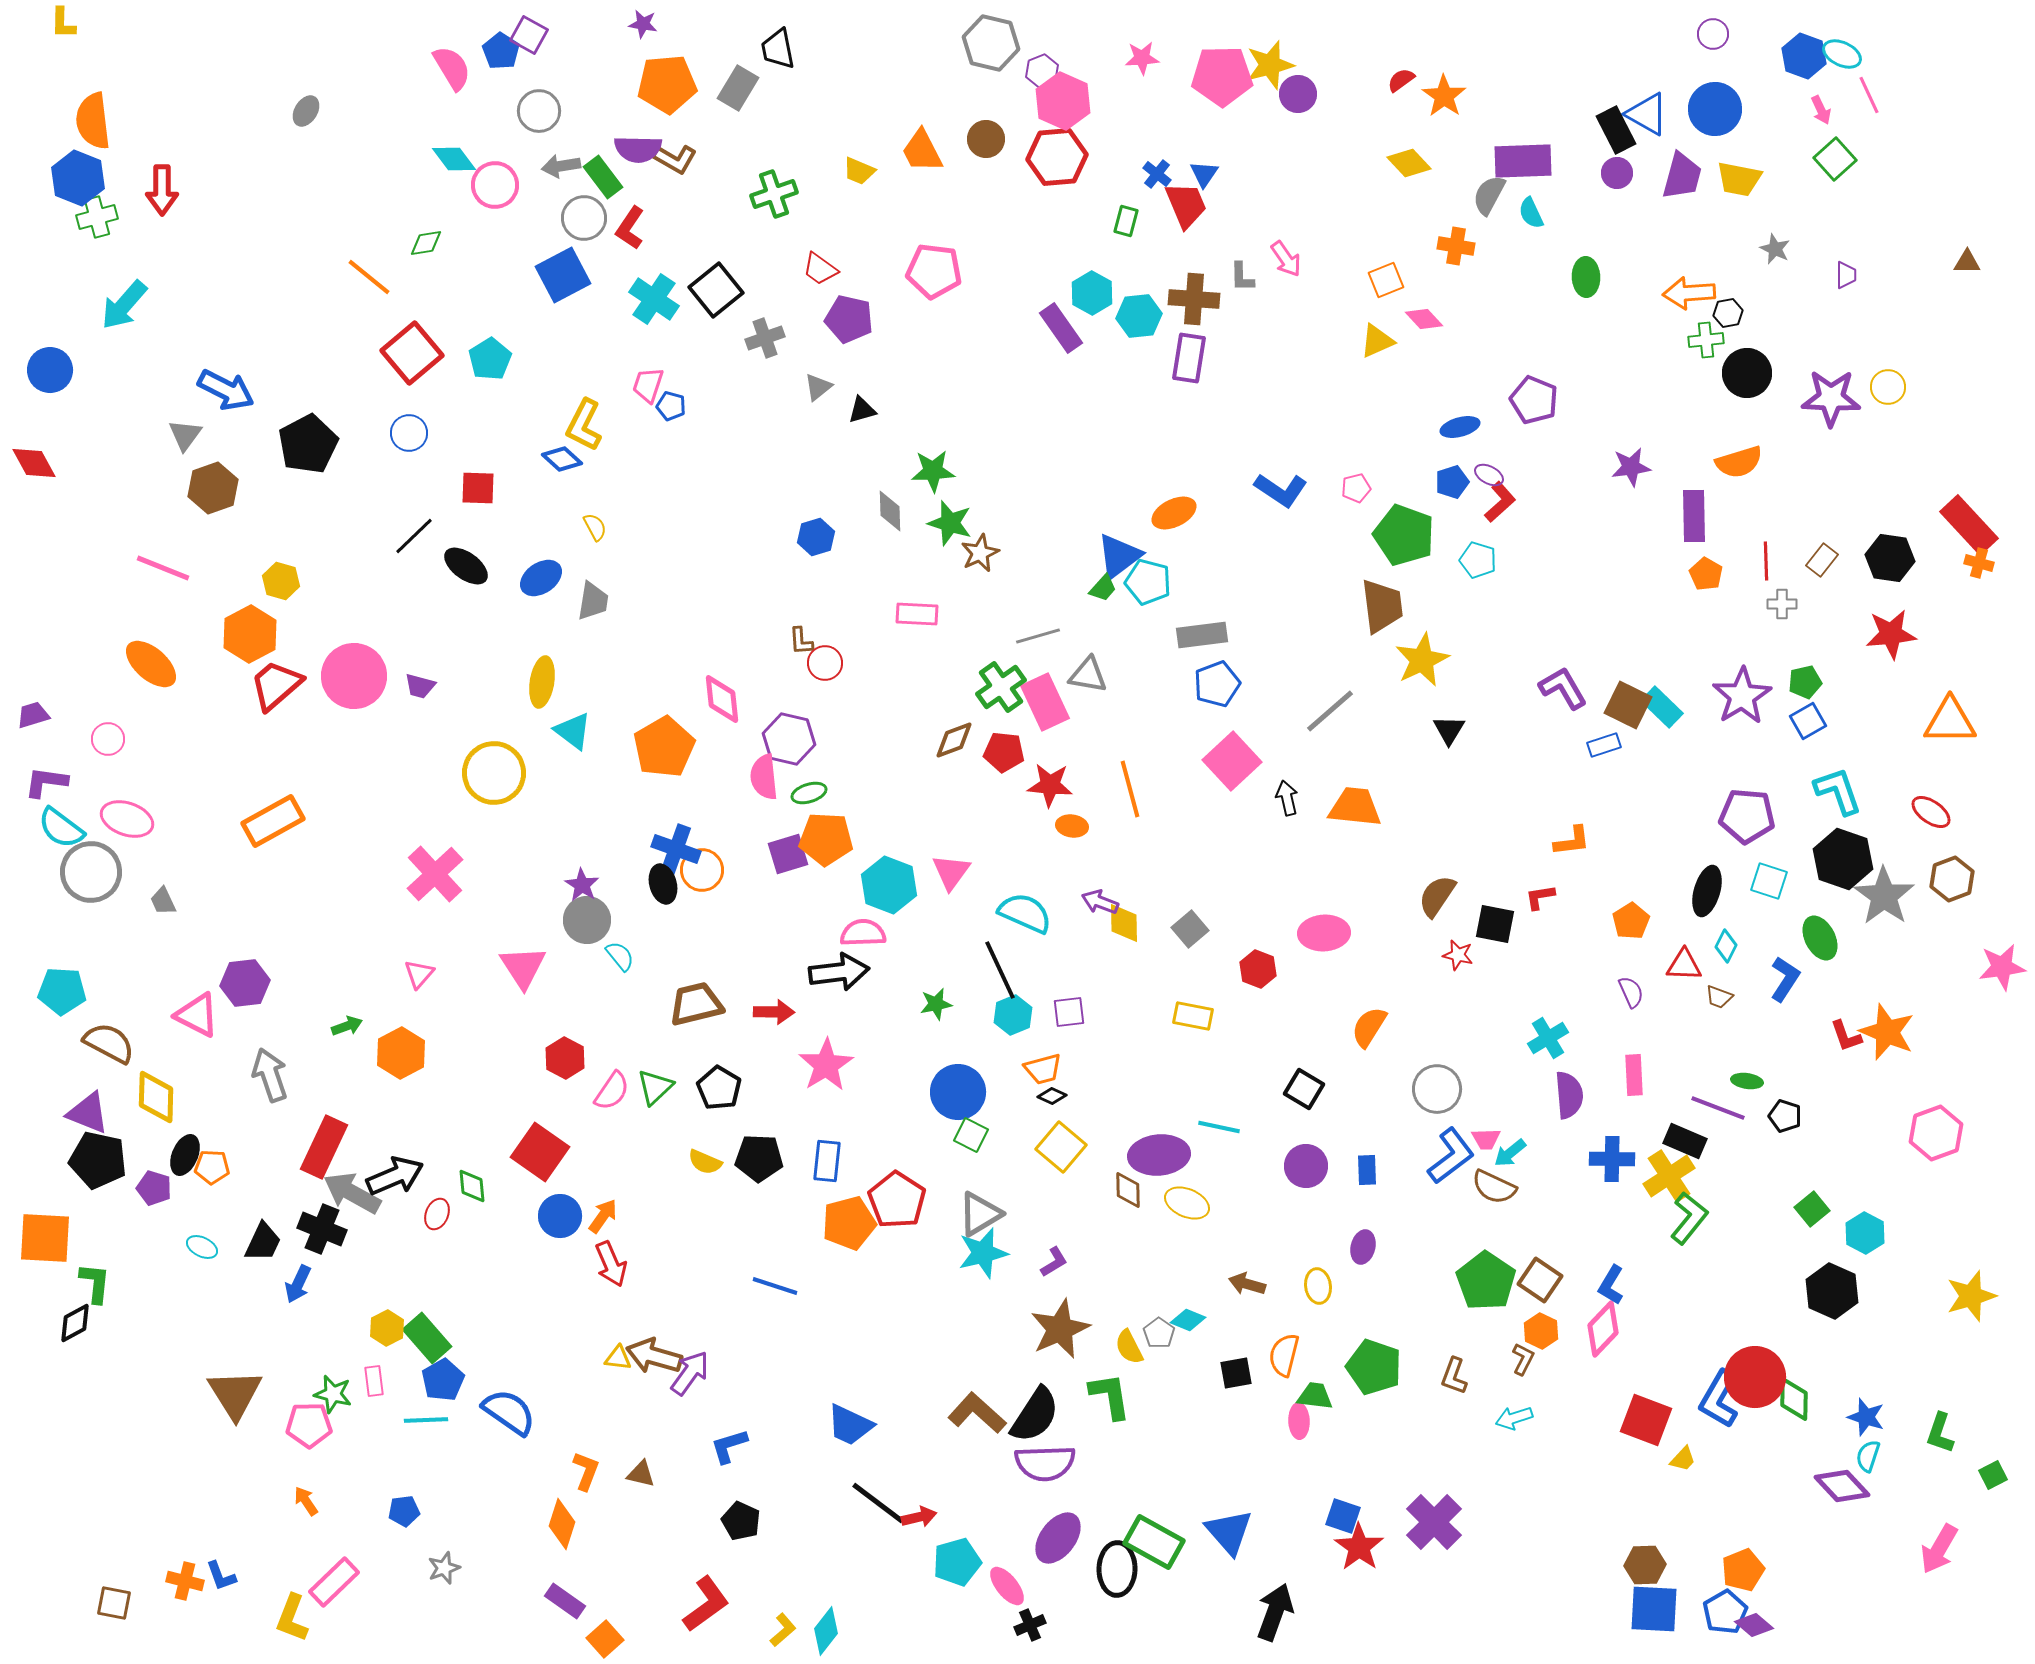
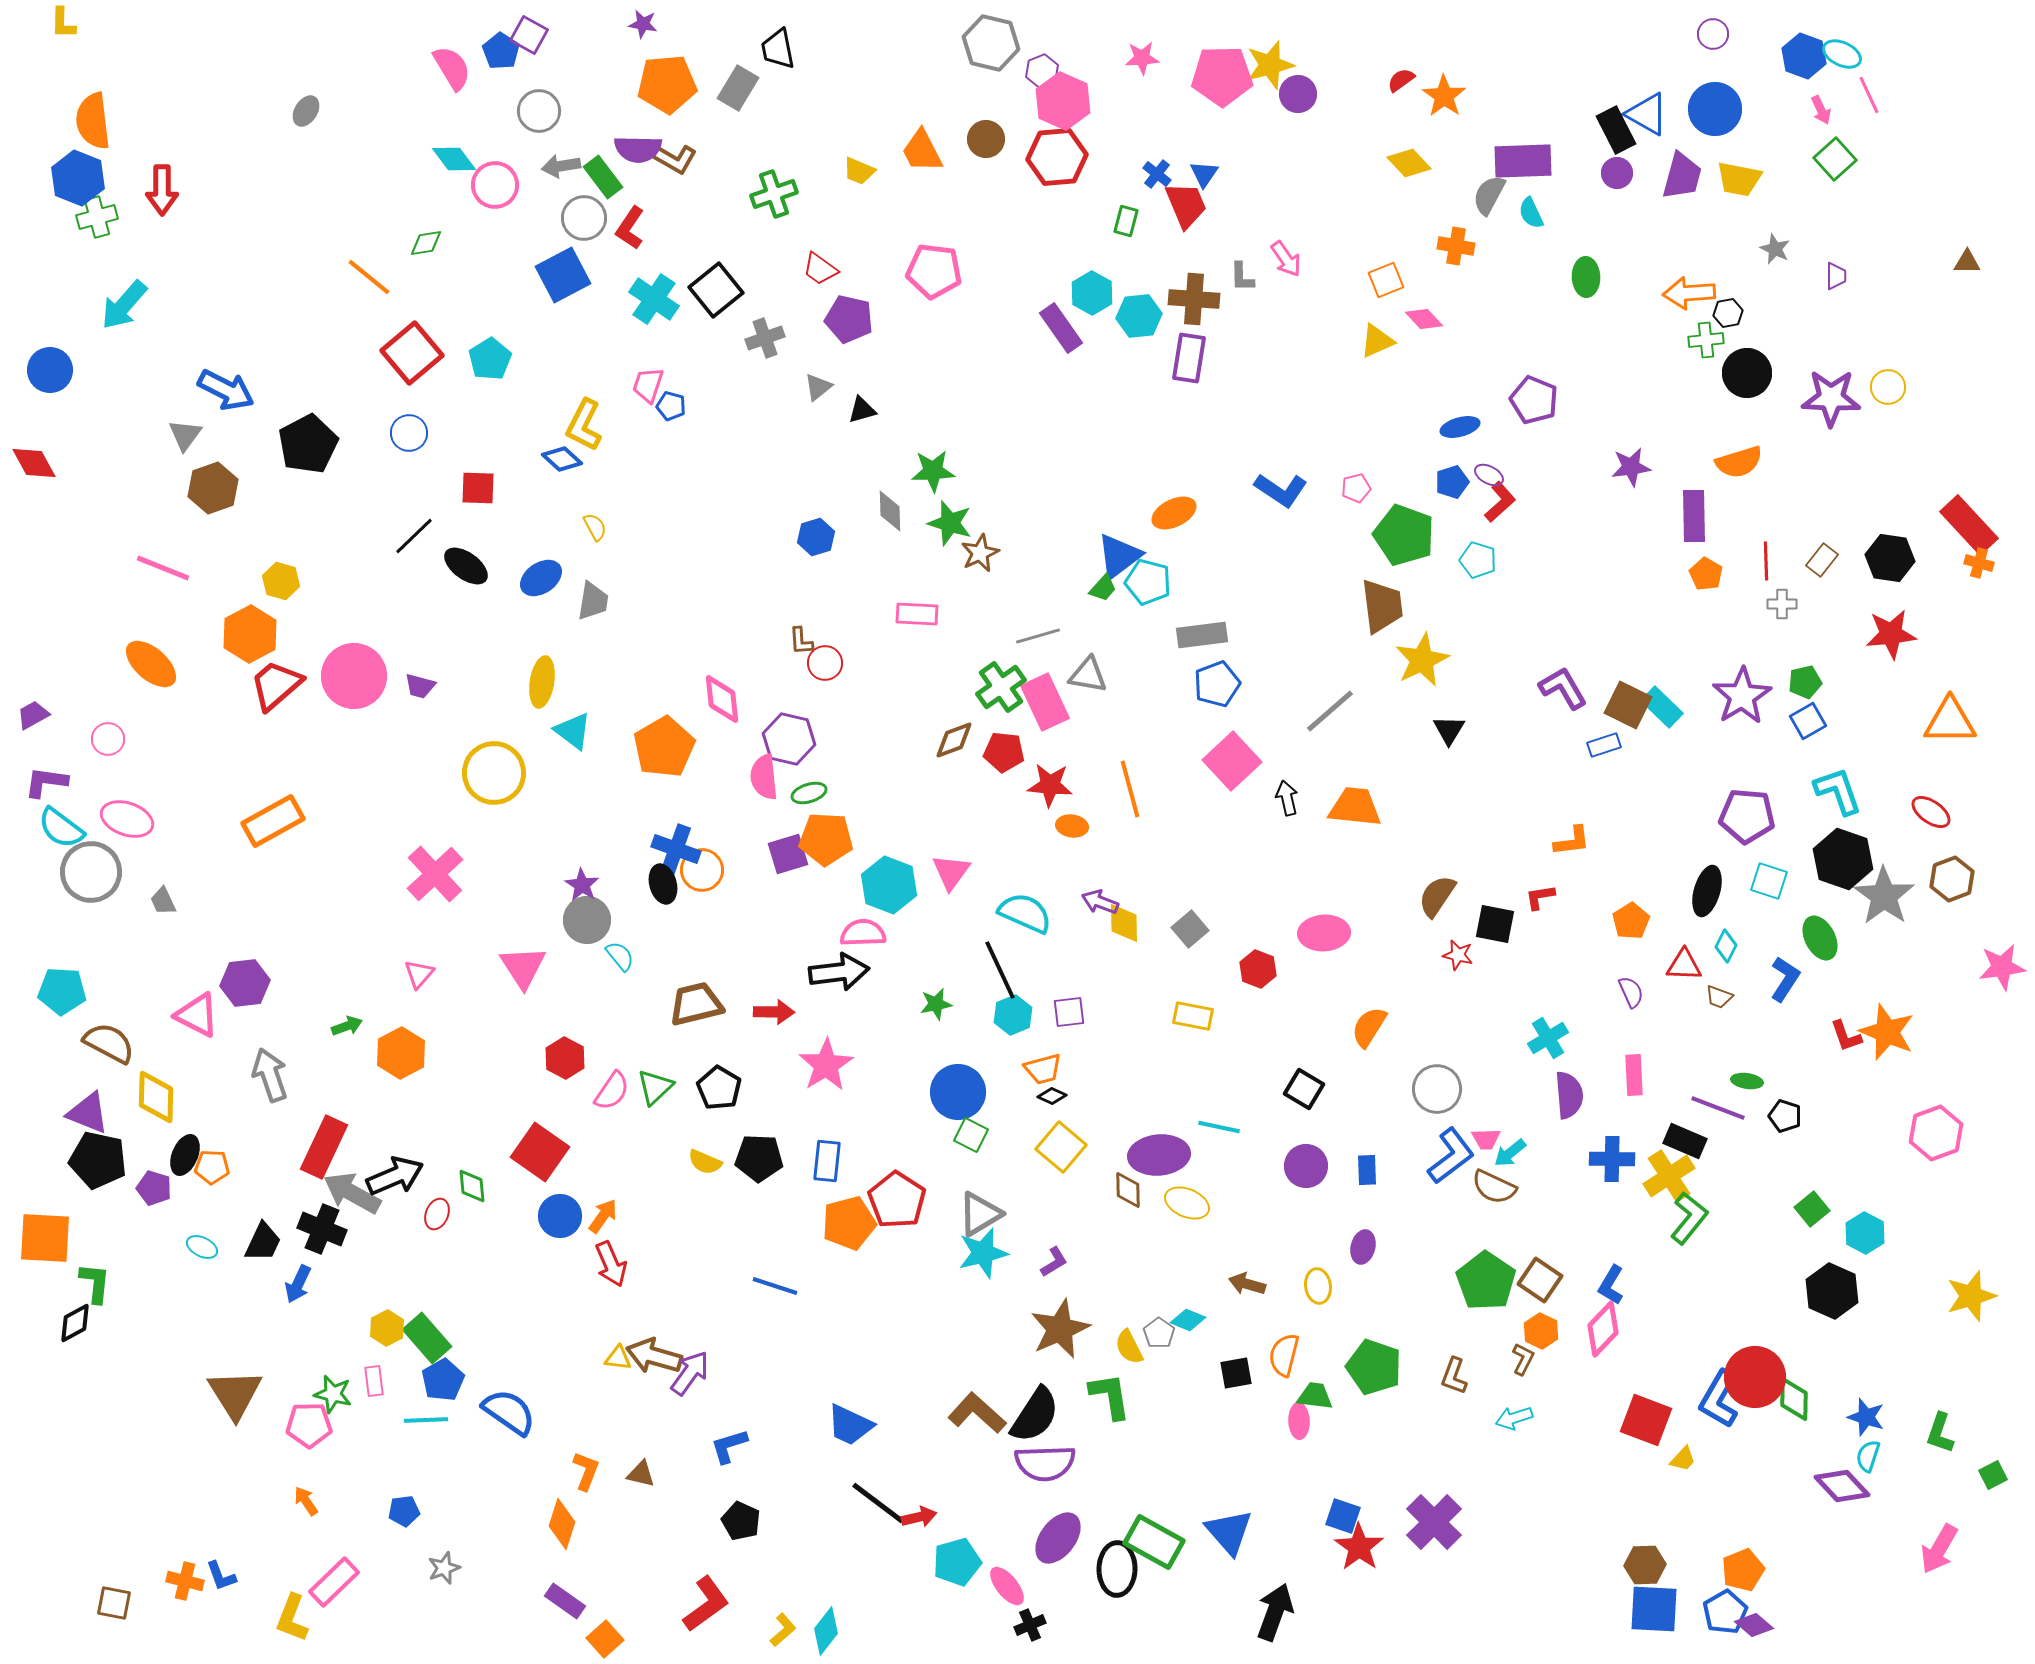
purple trapezoid at (1846, 275): moved 10 px left, 1 px down
purple trapezoid at (33, 715): rotated 12 degrees counterclockwise
